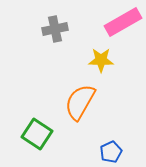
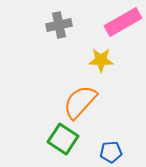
gray cross: moved 4 px right, 4 px up
orange semicircle: rotated 12 degrees clockwise
green square: moved 26 px right, 5 px down
blue pentagon: rotated 20 degrees clockwise
